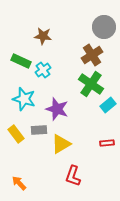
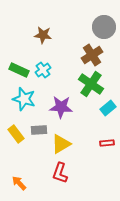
brown star: moved 1 px up
green rectangle: moved 2 px left, 9 px down
cyan rectangle: moved 3 px down
purple star: moved 4 px right, 2 px up; rotated 15 degrees counterclockwise
red L-shape: moved 13 px left, 3 px up
